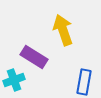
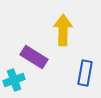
yellow arrow: rotated 20 degrees clockwise
blue rectangle: moved 1 px right, 9 px up
